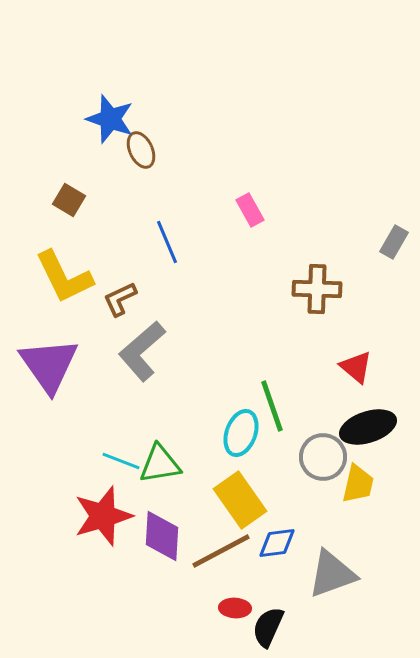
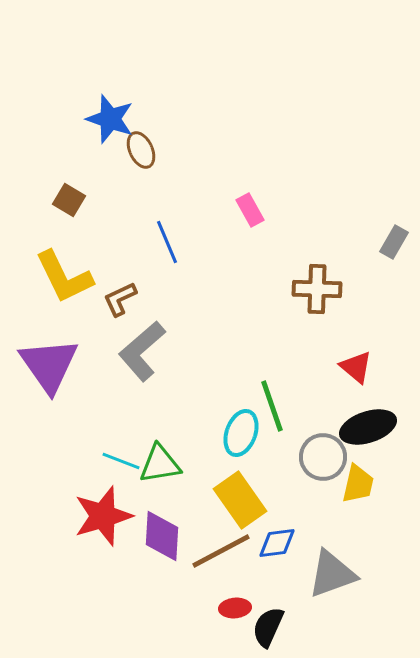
red ellipse: rotated 8 degrees counterclockwise
